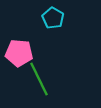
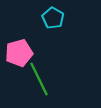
pink pentagon: rotated 20 degrees counterclockwise
